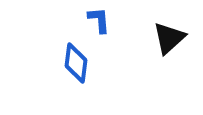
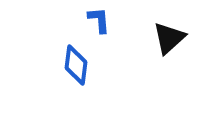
blue diamond: moved 2 px down
